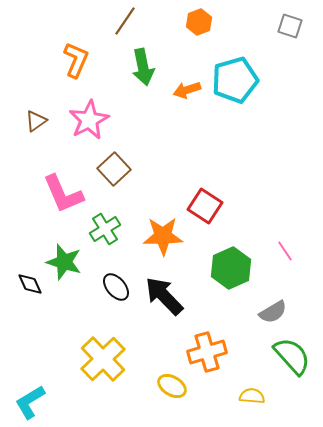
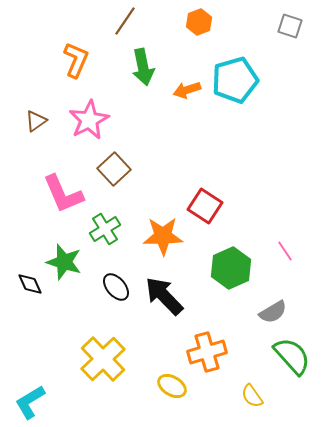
yellow semicircle: rotated 130 degrees counterclockwise
